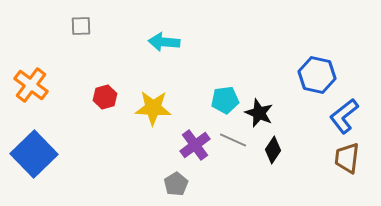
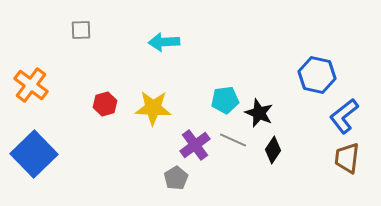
gray square: moved 4 px down
cyan arrow: rotated 8 degrees counterclockwise
red hexagon: moved 7 px down
gray pentagon: moved 6 px up
